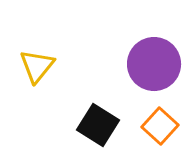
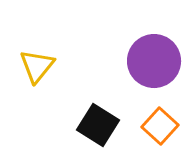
purple circle: moved 3 px up
